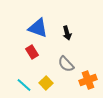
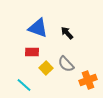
black arrow: rotated 152 degrees clockwise
red rectangle: rotated 56 degrees counterclockwise
yellow square: moved 15 px up
